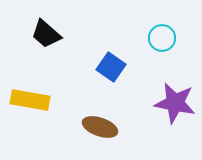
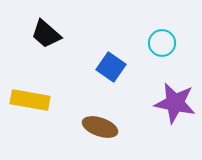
cyan circle: moved 5 px down
